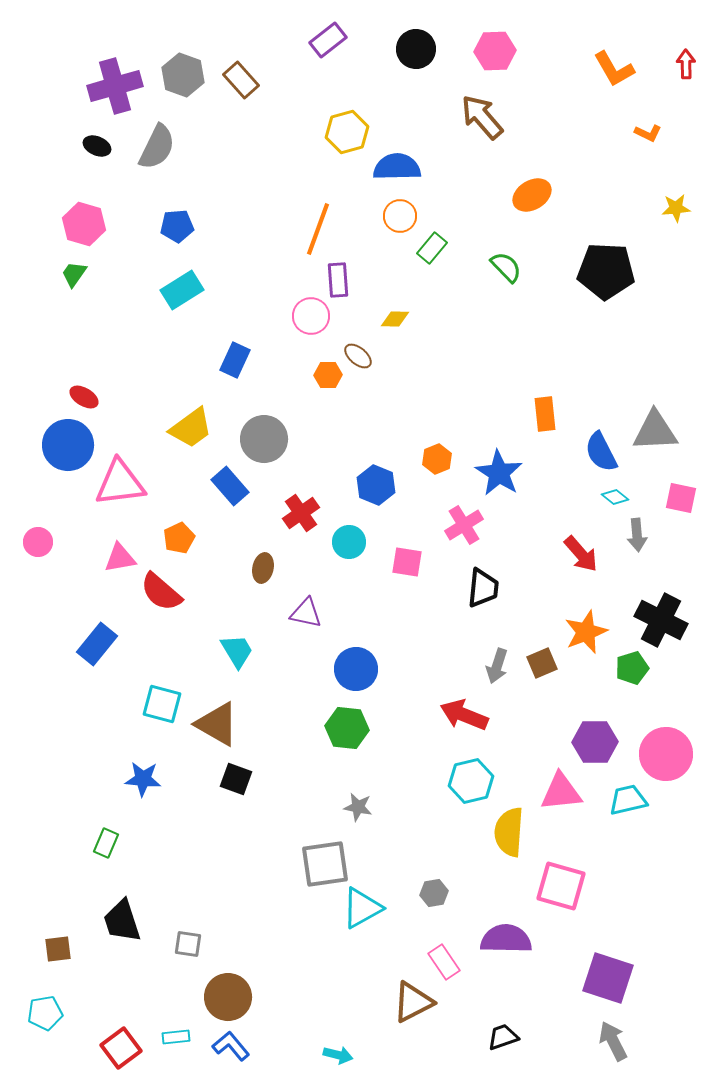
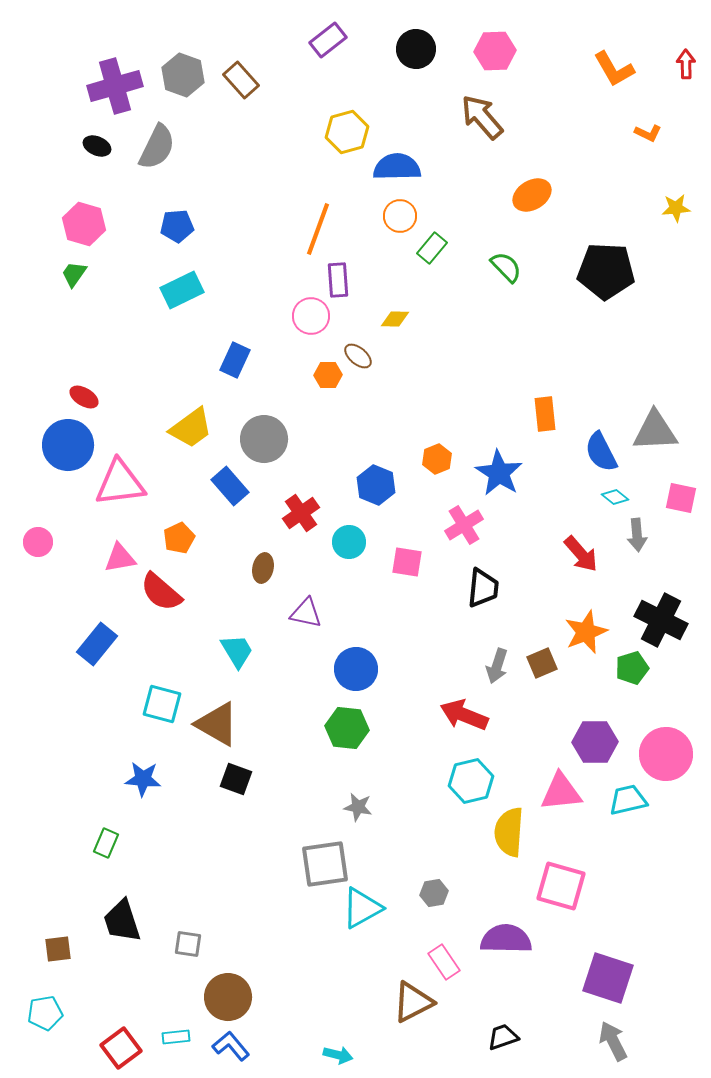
cyan rectangle at (182, 290): rotated 6 degrees clockwise
